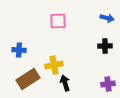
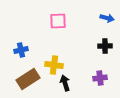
blue cross: moved 2 px right; rotated 16 degrees counterclockwise
yellow cross: rotated 18 degrees clockwise
purple cross: moved 8 px left, 6 px up
